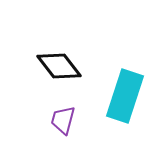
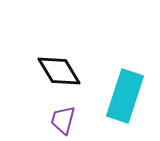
black diamond: moved 5 px down; rotated 6 degrees clockwise
